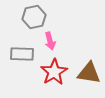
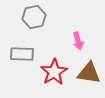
pink arrow: moved 28 px right
